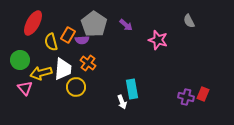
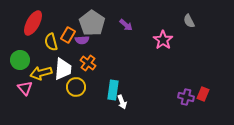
gray pentagon: moved 2 px left, 1 px up
pink star: moved 5 px right; rotated 18 degrees clockwise
cyan rectangle: moved 19 px left, 1 px down; rotated 18 degrees clockwise
